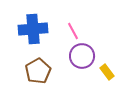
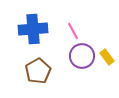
yellow rectangle: moved 15 px up
